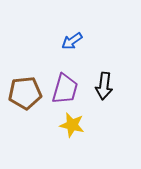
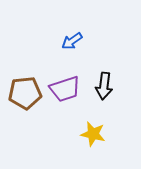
purple trapezoid: rotated 56 degrees clockwise
yellow star: moved 21 px right, 9 px down
